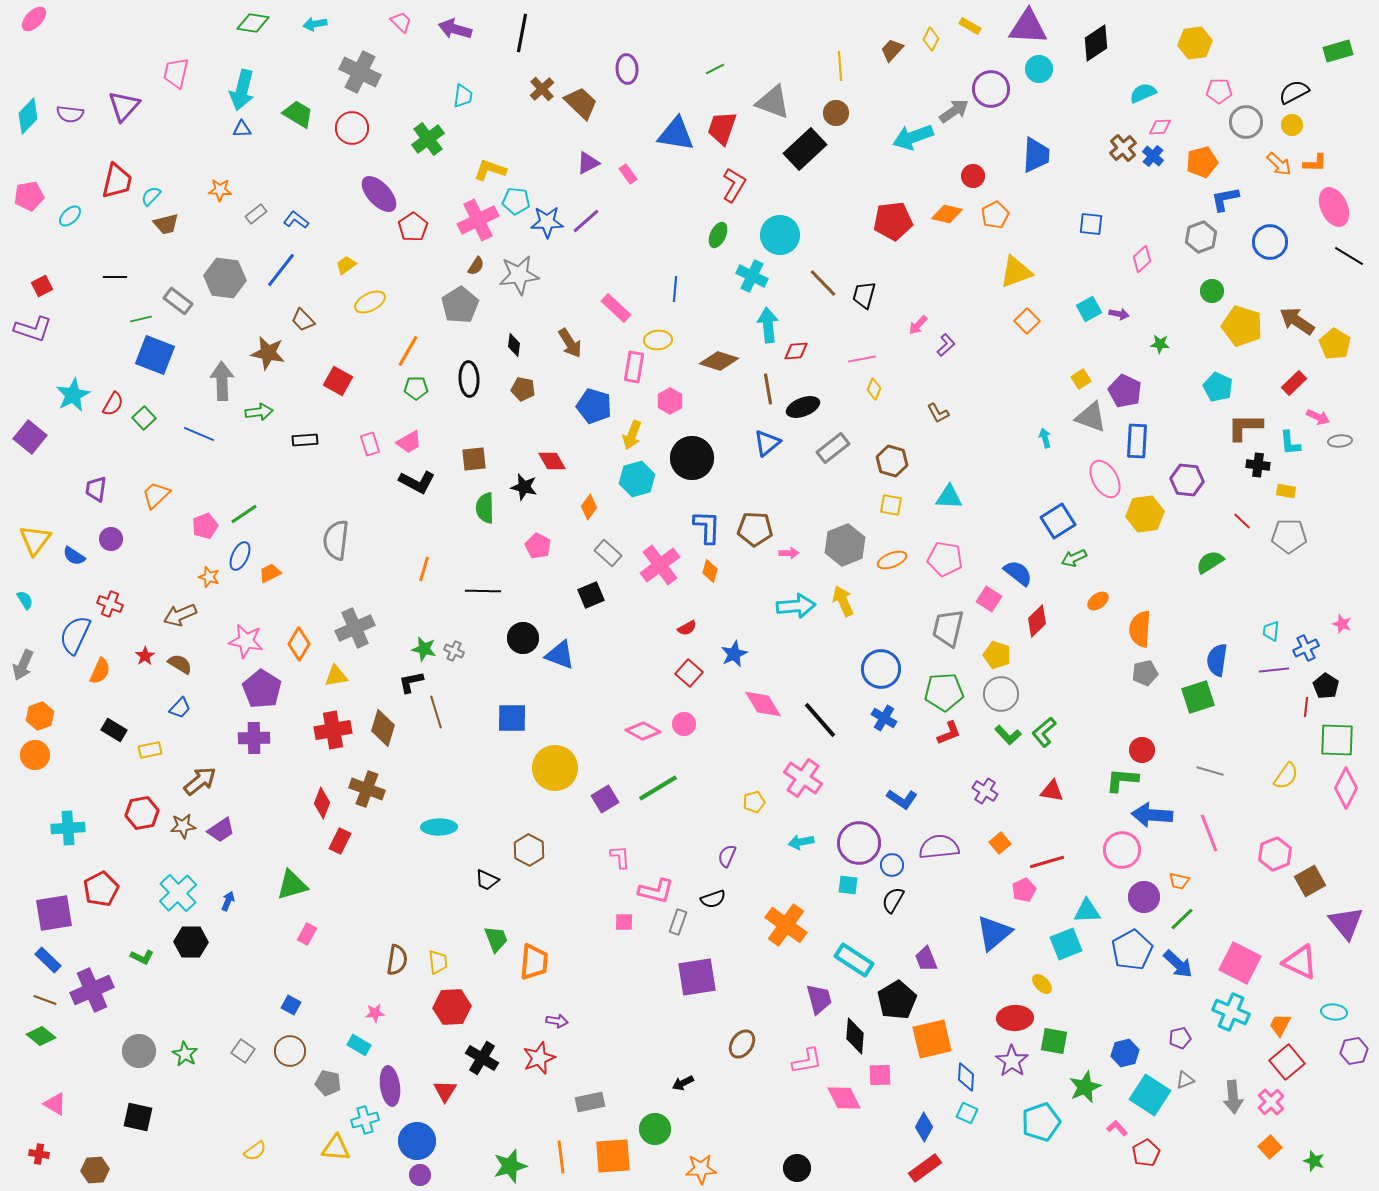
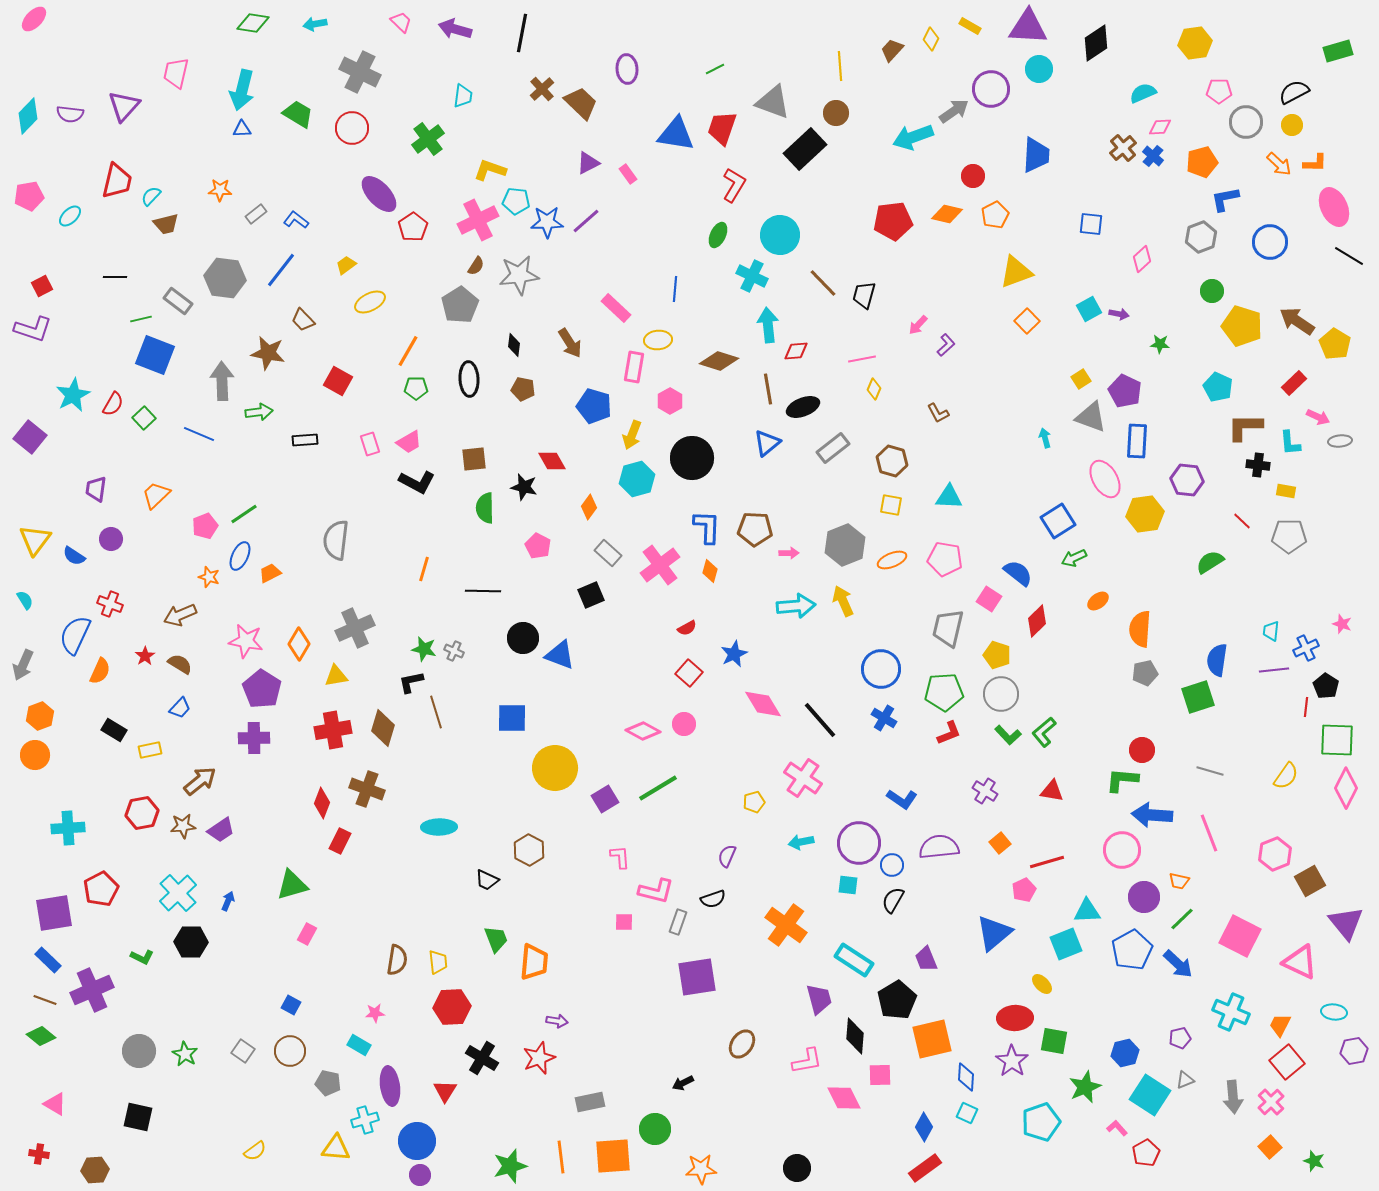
pink square at (1240, 963): moved 27 px up
